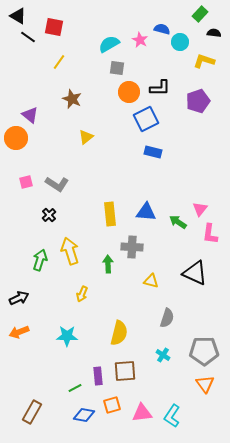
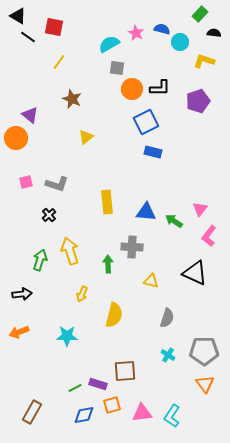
pink star at (140, 40): moved 4 px left, 7 px up
orange circle at (129, 92): moved 3 px right, 3 px up
blue square at (146, 119): moved 3 px down
gray L-shape at (57, 184): rotated 15 degrees counterclockwise
yellow rectangle at (110, 214): moved 3 px left, 12 px up
green arrow at (178, 222): moved 4 px left, 1 px up
pink L-shape at (210, 234): moved 1 px left, 2 px down; rotated 30 degrees clockwise
black arrow at (19, 298): moved 3 px right, 4 px up; rotated 18 degrees clockwise
yellow semicircle at (119, 333): moved 5 px left, 18 px up
cyan cross at (163, 355): moved 5 px right
purple rectangle at (98, 376): moved 8 px down; rotated 66 degrees counterclockwise
blue diamond at (84, 415): rotated 20 degrees counterclockwise
